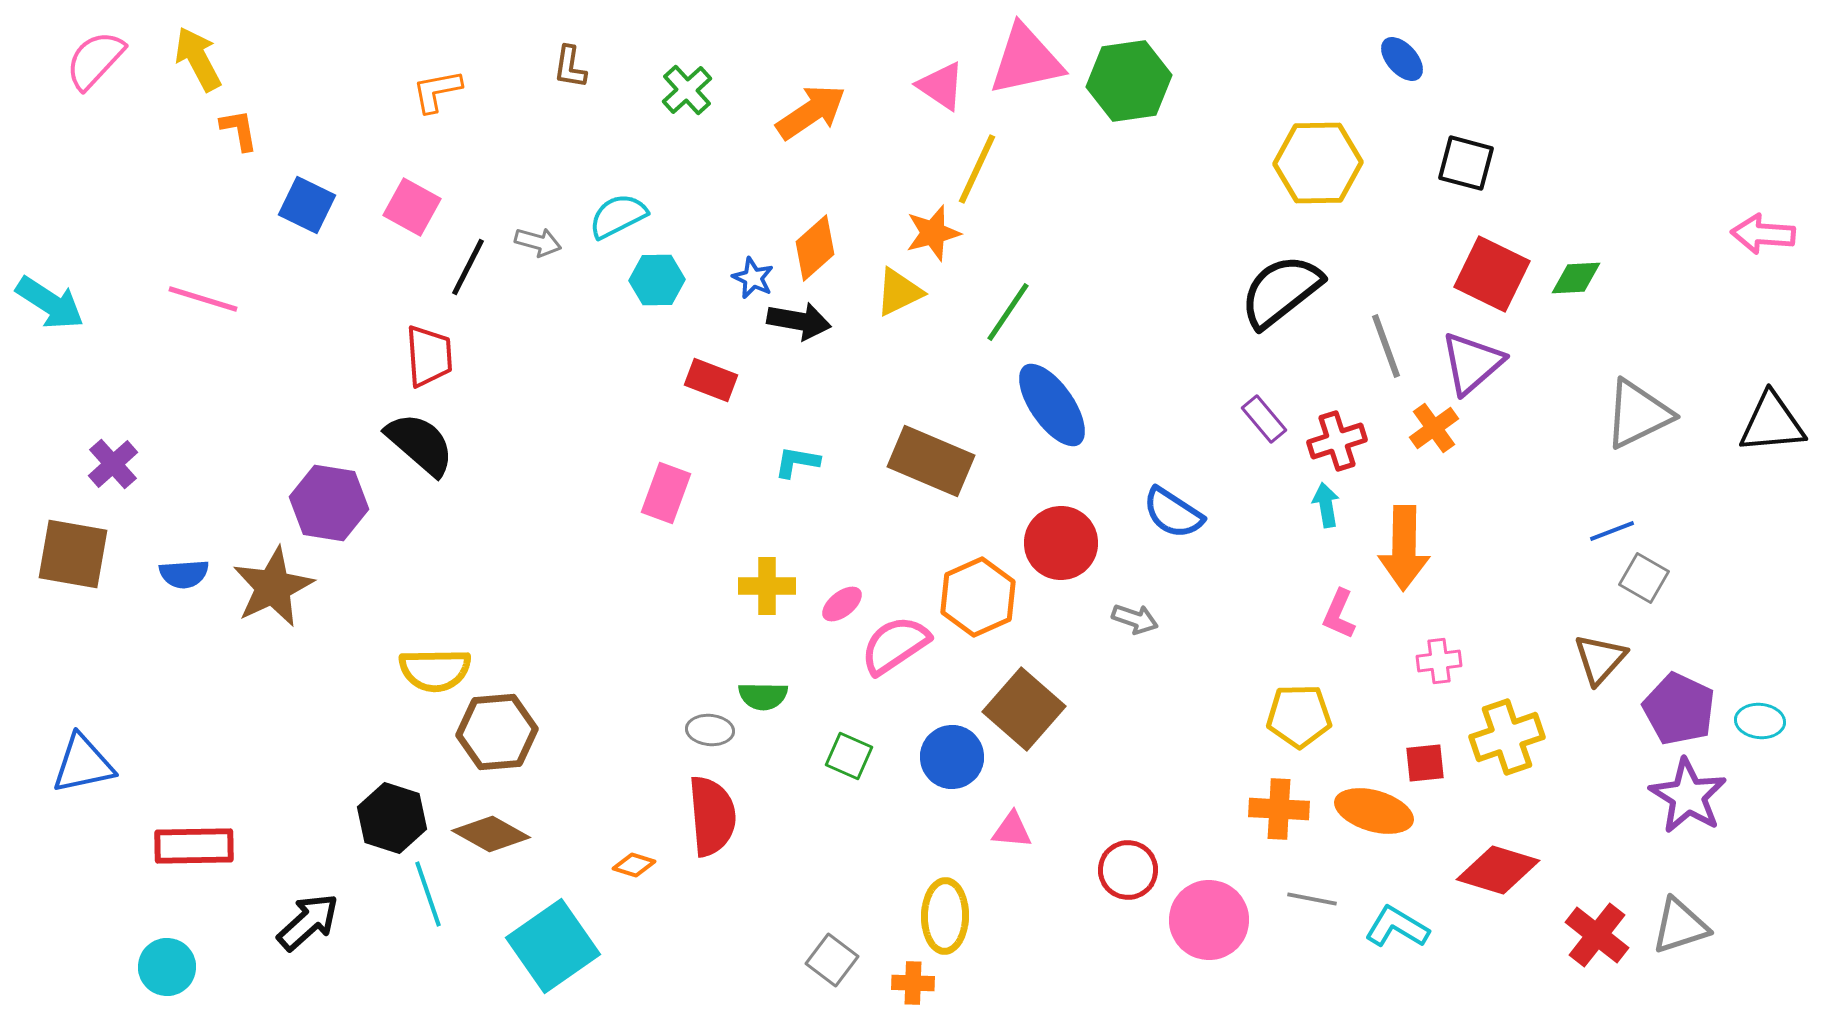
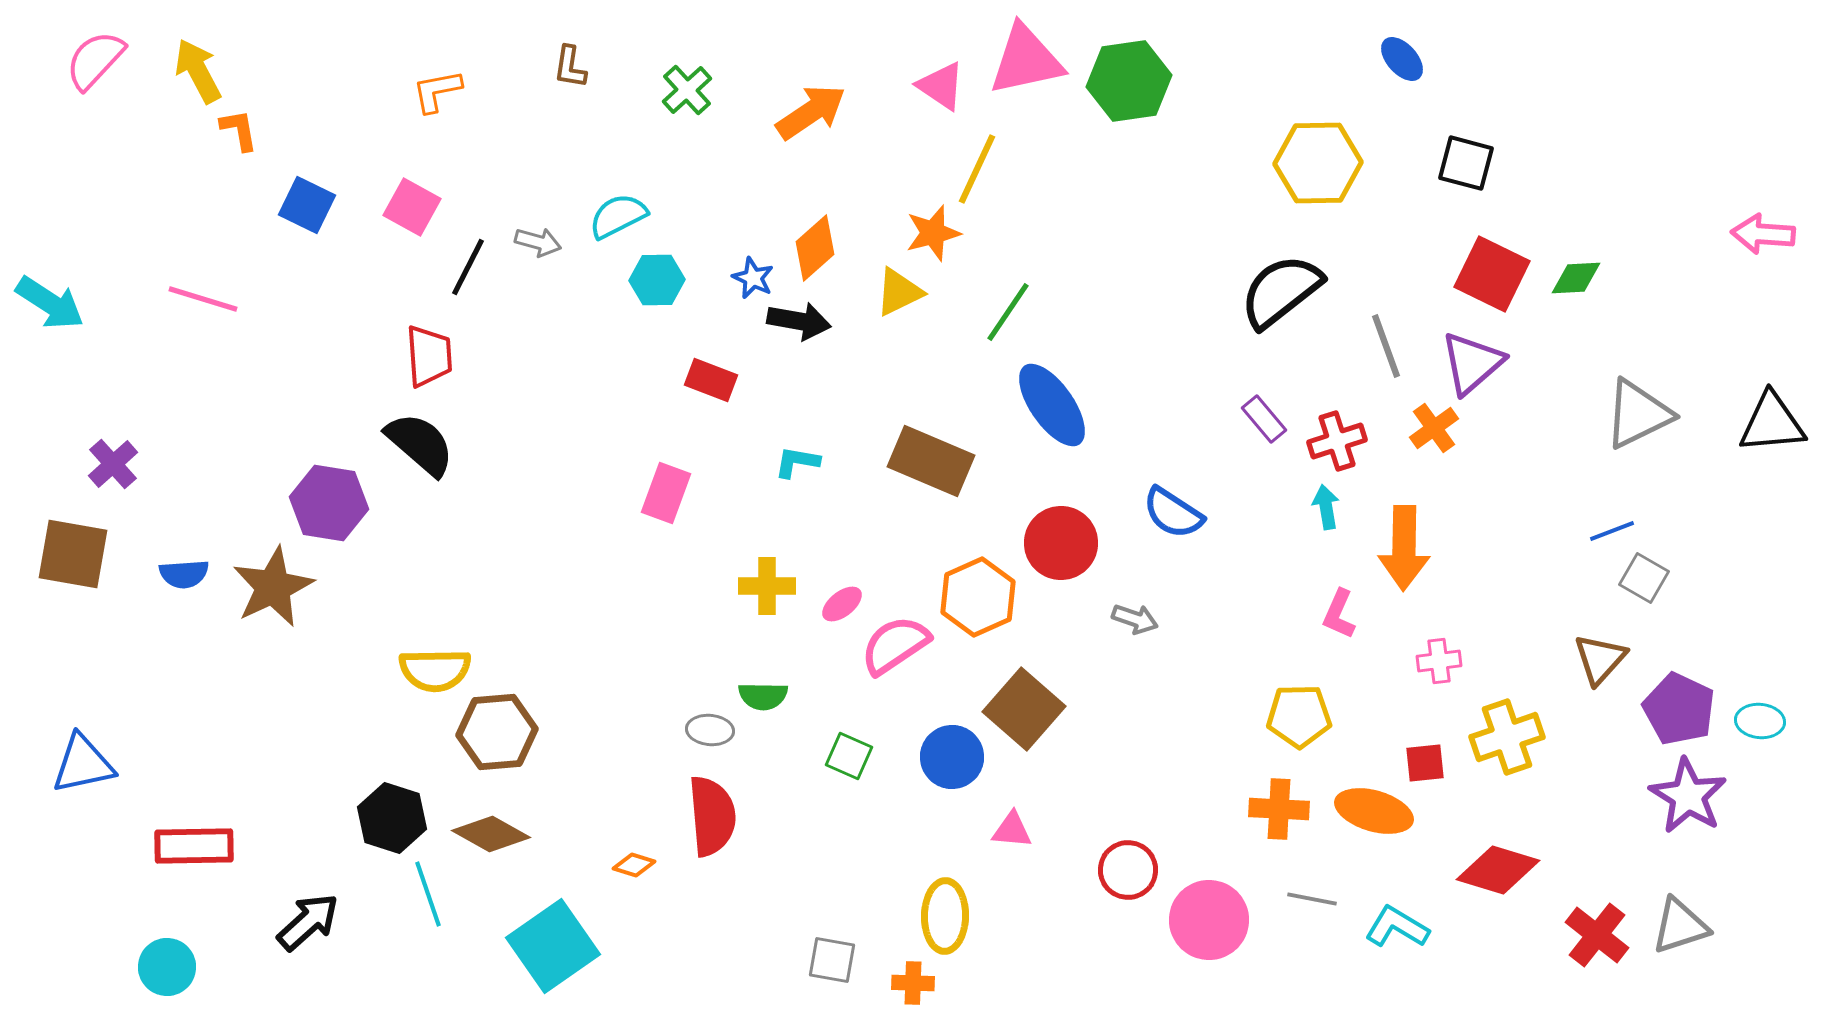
yellow arrow at (198, 59): moved 12 px down
cyan arrow at (1326, 505): moved 2 px down
gray square at (832, 960): rotated 27 degrees counterclockwise
